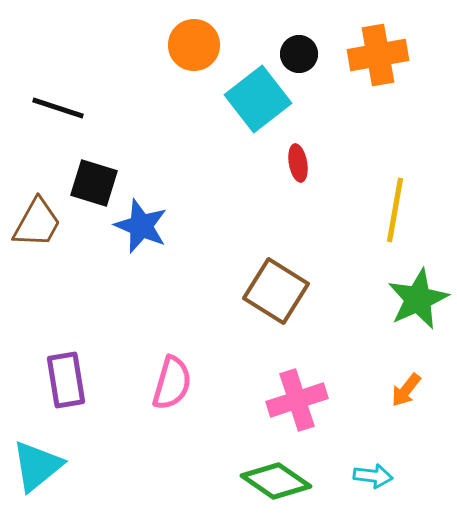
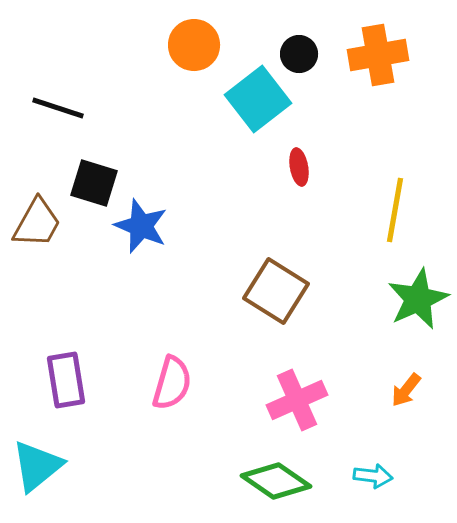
red ellipse: moved 1 px right, 4 px down
pink cross: rotated 6 degrees counterclockwise
